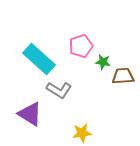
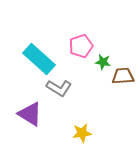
gray L-shape: moved 2 px up
